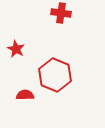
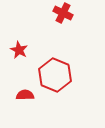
red cross: moved 2 px right; rotated 18 degrees clockwise
red star: moved 3 px right, 1 px down
